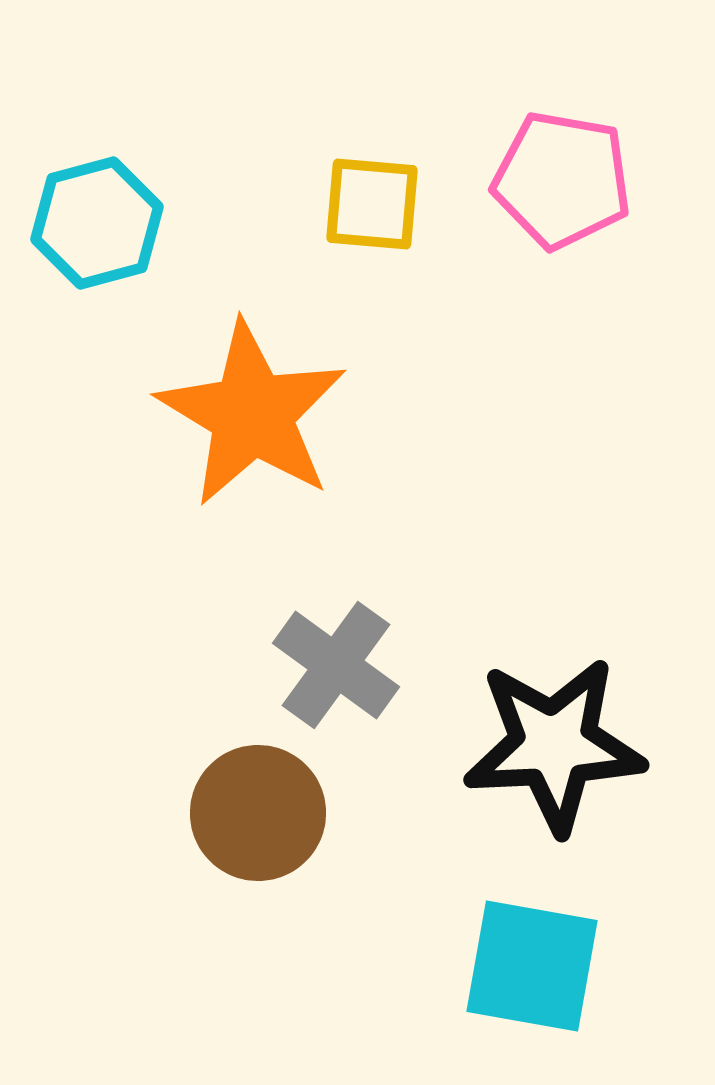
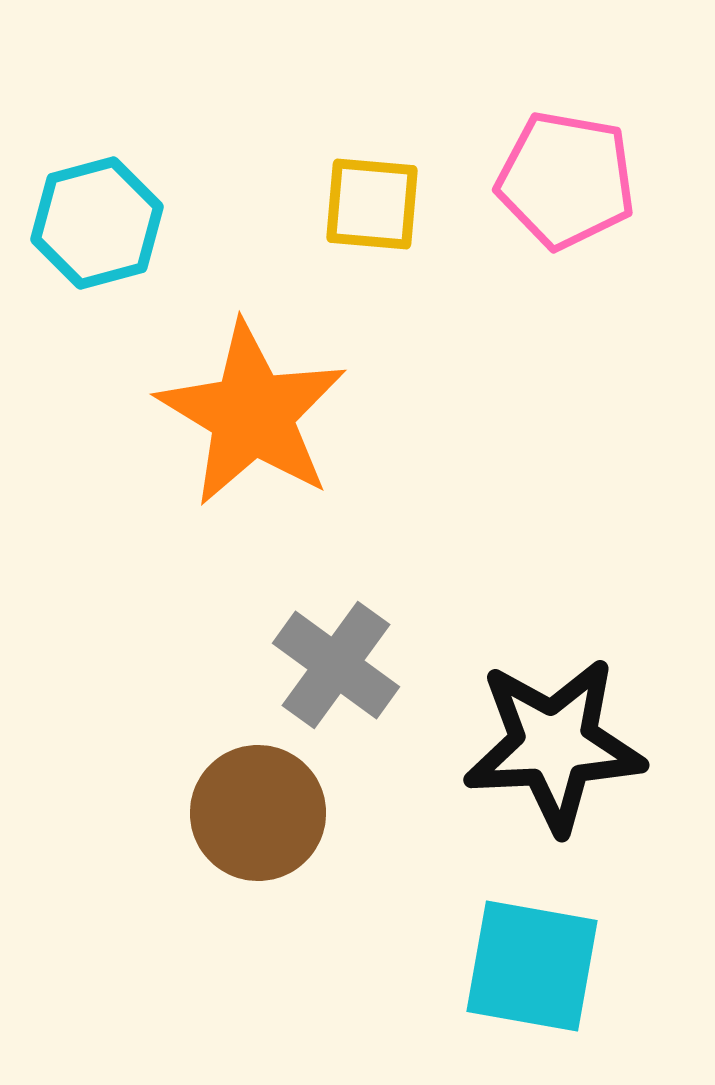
pink pentagon: moved 4 px right
